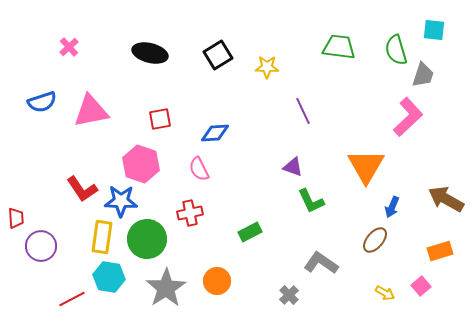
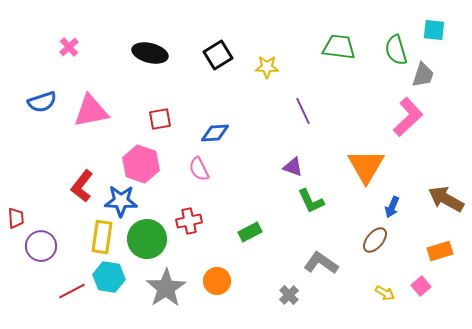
red L-shape: moved 3 px up; rotated 72 degrees clockwise
red cross: moved 1 px left, 8 px down
red line: moved 8 px up
